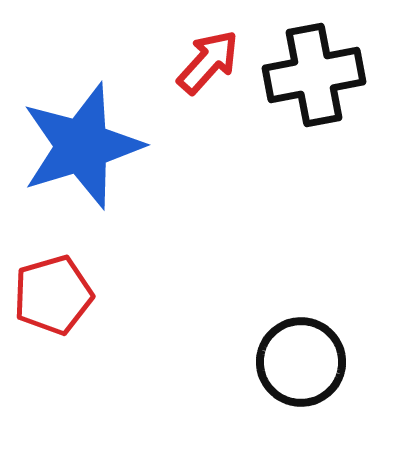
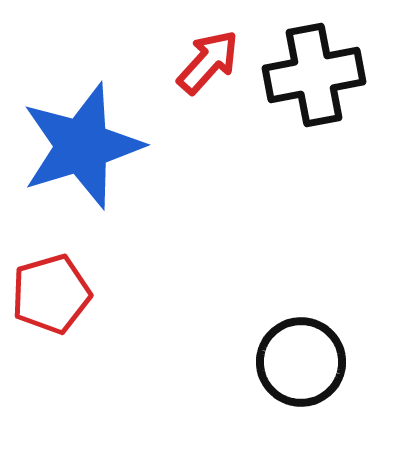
red pentagon: moved 2 px left, 1 px up
